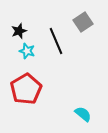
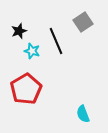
cyan star: moved 5 px right
cyan semicircle: rotated 150 degrees counterclockwise
